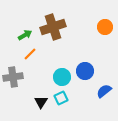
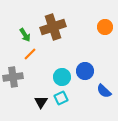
green arrow: rotated 88 degrees clockwise
blue semicircle: rotated 98 degrees counterclockwise
